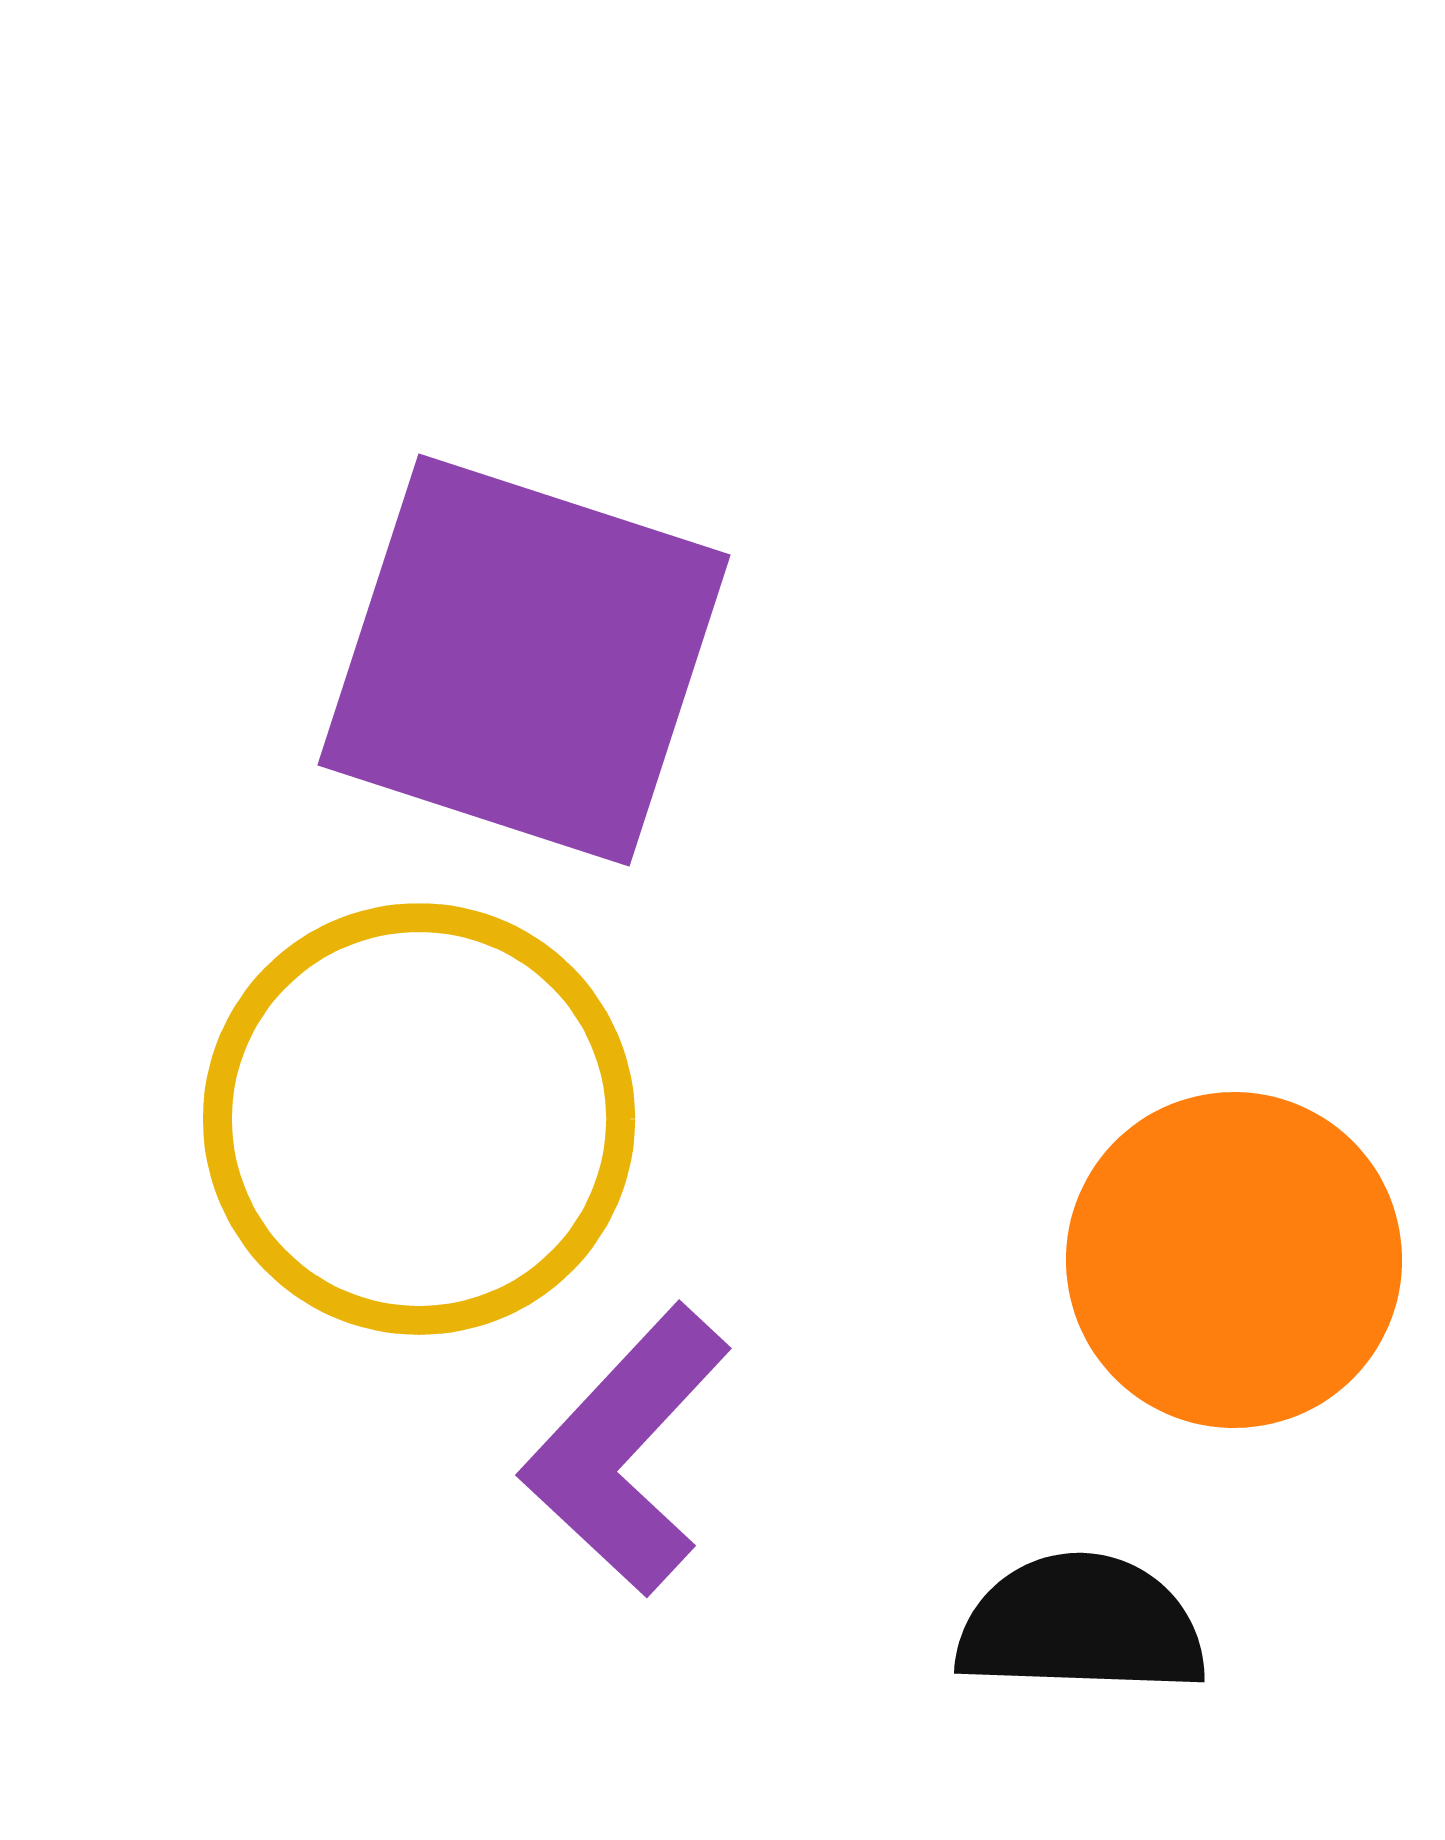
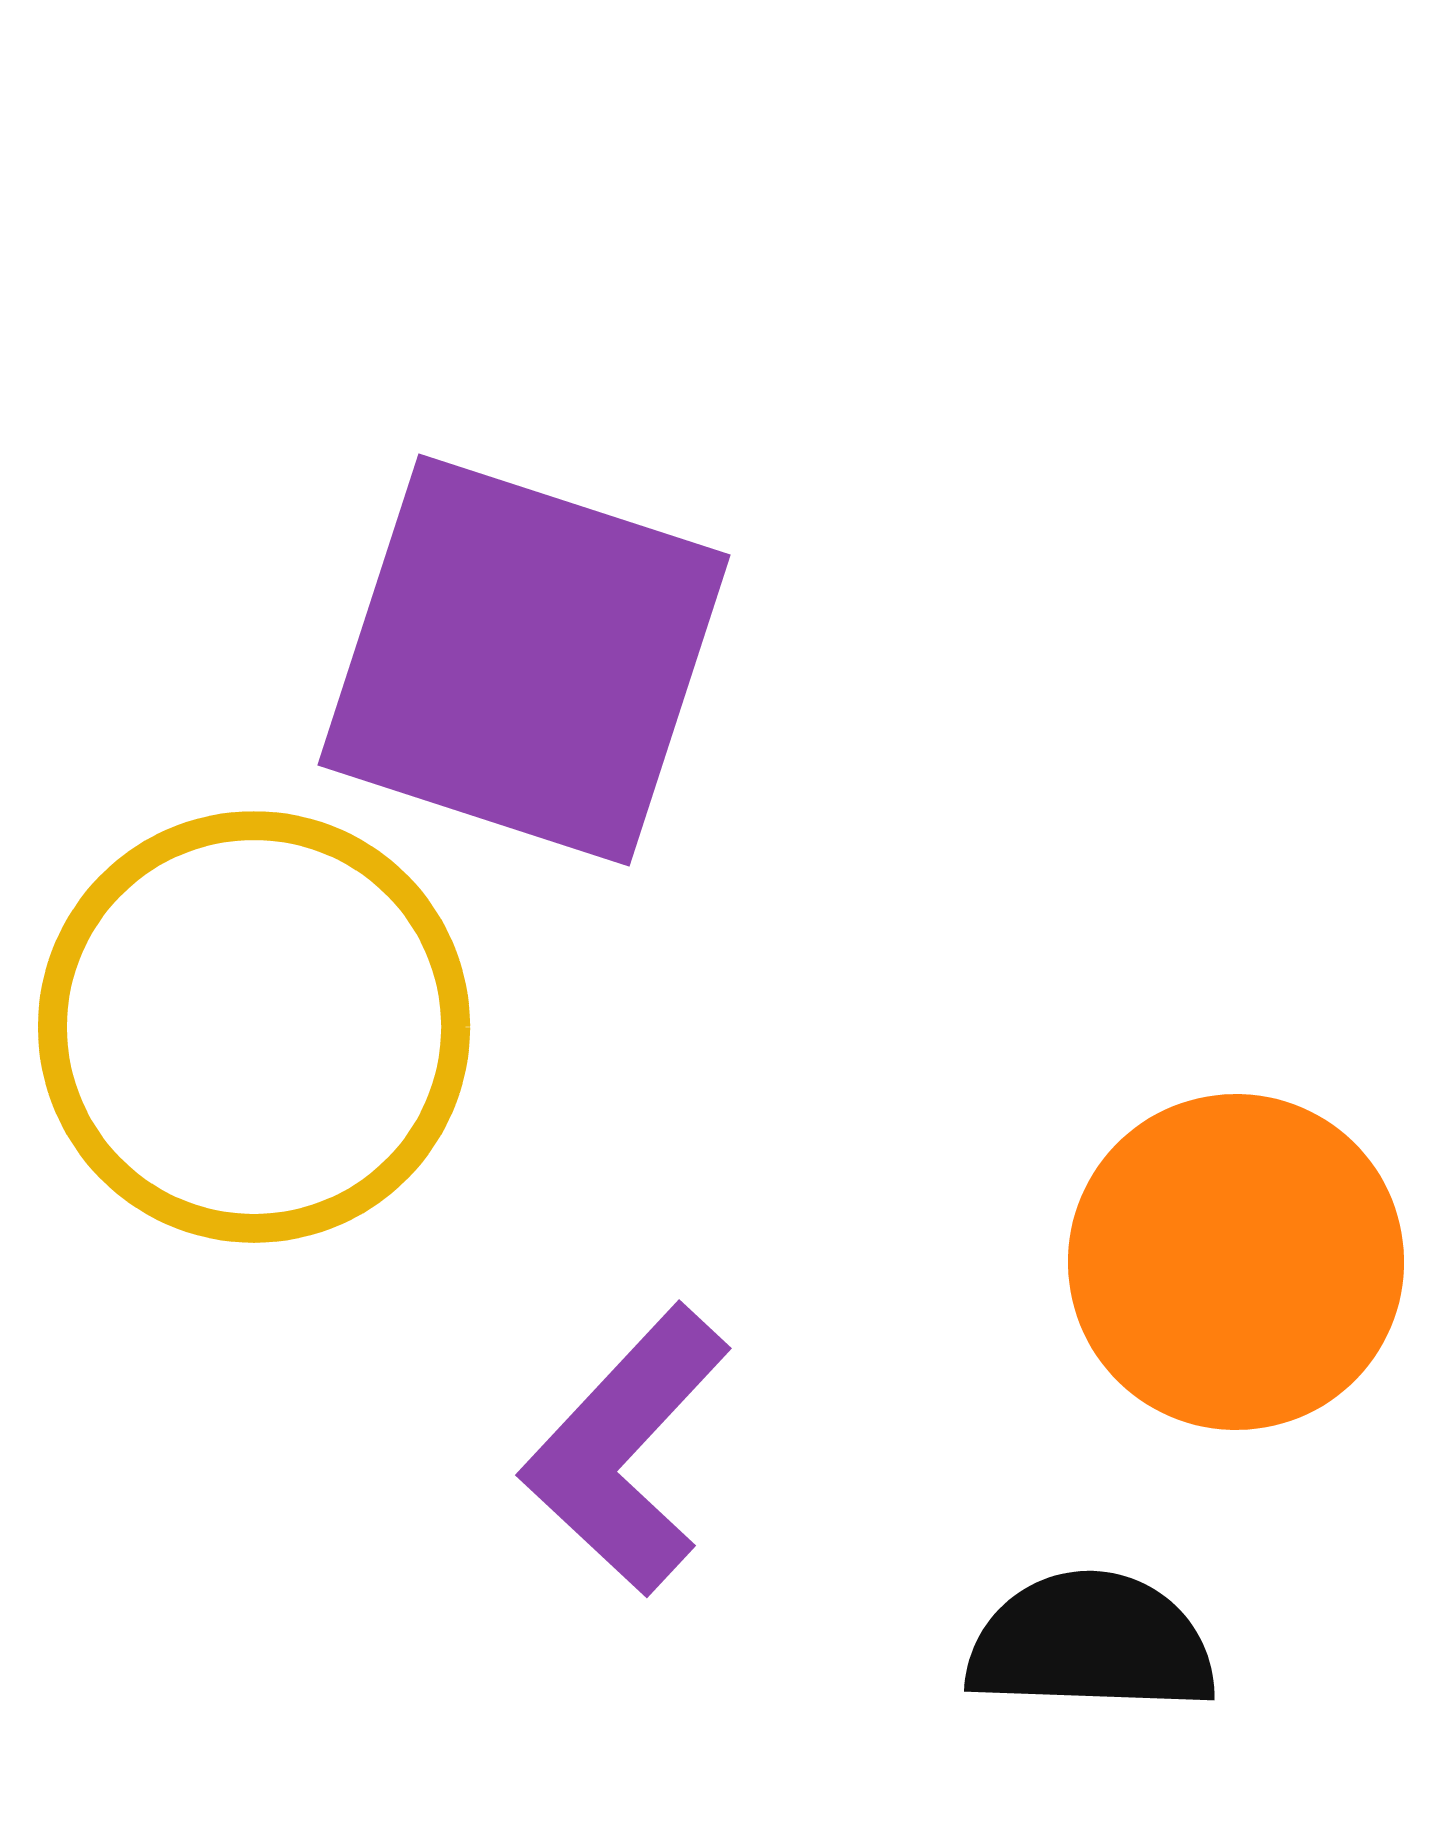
yellow circle: moved 165 px left, 92 px up
orange circle: moved 2 px right, 2 px down
black semicircle: moved 10 px right, 18 px down
